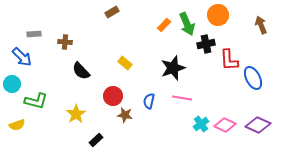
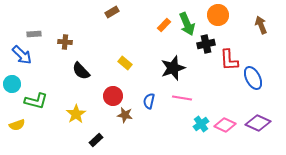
blue arrow: moved 2 px up
purple diamond: moved 2 px up
